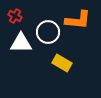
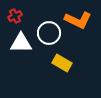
red cross: rotated 32 degrees clockwise
orange L-shape: rotated 20 degrees clockwise
white circle: moved 1 px right, 1 px down
